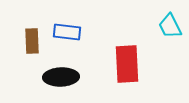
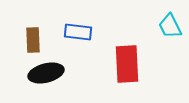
blue rectangle: moved 11 px right
brown rectangle: moved 1 px right, 1 px up
black ellipse: moved 15 px left, 4 px up; rotated 12 degrees counterclockwise
